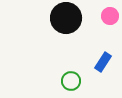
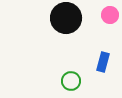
pink circle: moved 1 px up
blue rectangle: rotated 18 degrees counterclockwise
